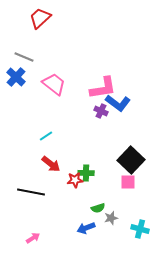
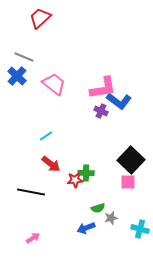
blue cross: moved 1 px right, 1 px up
blue L-shape: moved 1 px right, 2 px up
